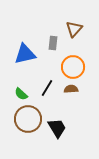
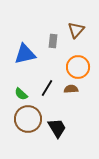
brown triangle: moved 2 px right, 1 px down
gray rectangle: moved 2 px up
orange circle: moved 5 px right
